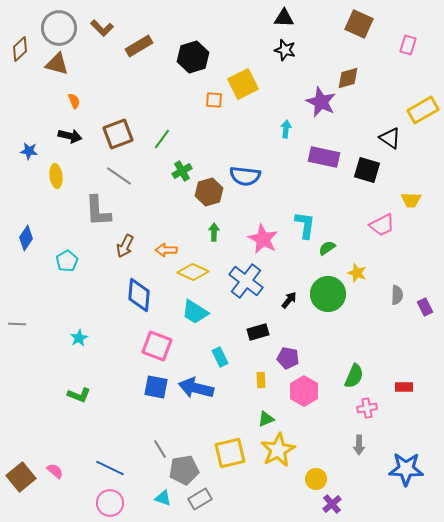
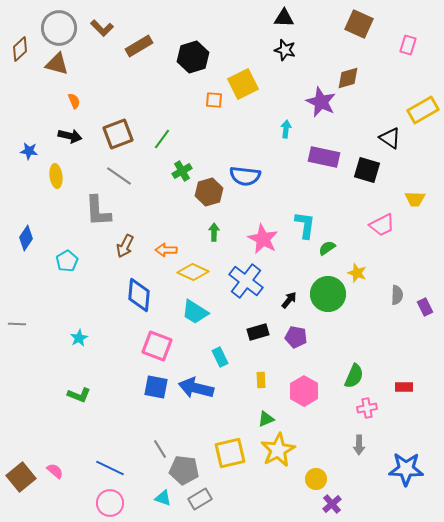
yellow trapezoid at (411, 200): moved 4 px right, 1 px up
purple pentagon at (288, 358): moved 8 px right, 21 px up
gray pentagon at (184, 470): rotated 16 degrees clockwise
